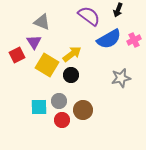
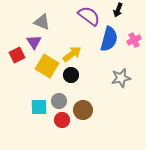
blue semicircle: rotated 45 degrees counterclockwise
yellow square: moved 1 px down
